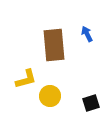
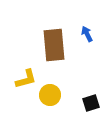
yellow circle: moved 1 px up
